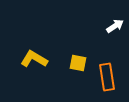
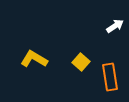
yellow square: moved 3 px right, 1 px up; rotated 30 degrees clockwise
orange rectangle: moved 3 px right
